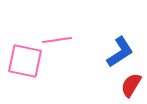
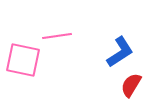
pink line: moved 4 px up
pink square: moved 2 px left, 1 px up
